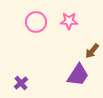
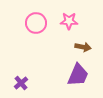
pink circle: moved 1 px down
brown arrow: moved 9 px left, 4 px up; rotated 119 degrees counterclockwise
purple trapezoid: rotated 10 degrees counterclockwise
